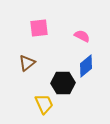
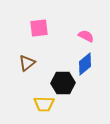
pink semicircle: moved 4 px right
blue diamond: moved 1 px left, 2 px up
yellow trapezoid: rotated 115 degrees clockwise
